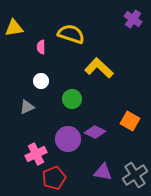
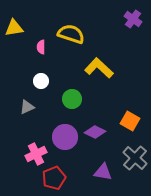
purple circle: moved 3 px left, 2 px up
gray cross: moved 17 px up; rotated 15 degrees counterclockwise
